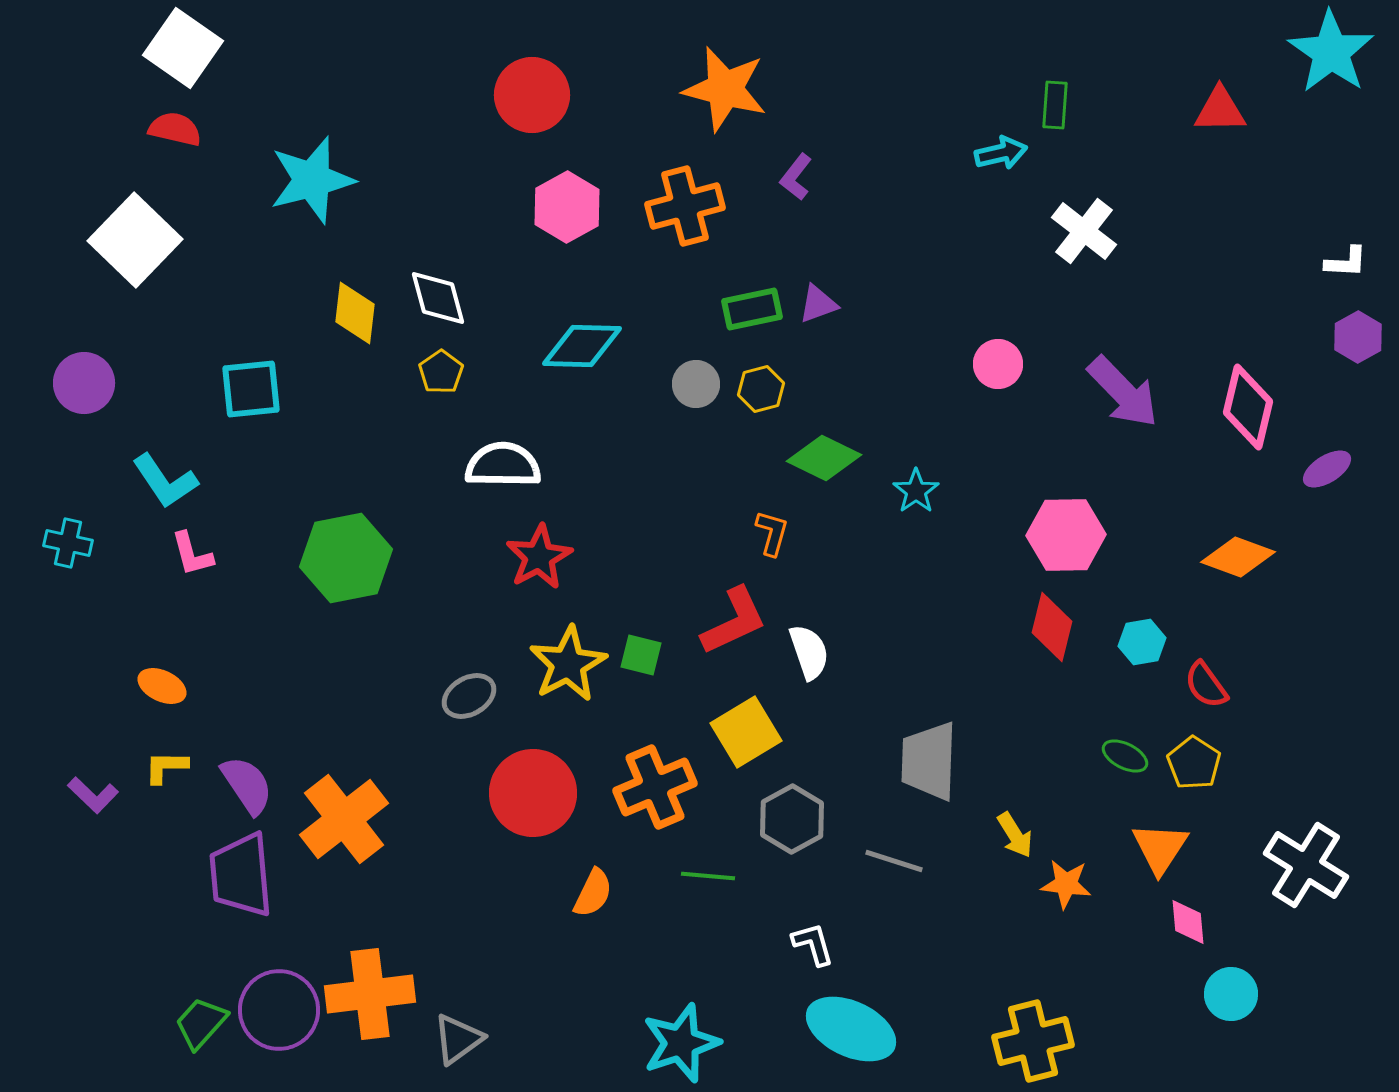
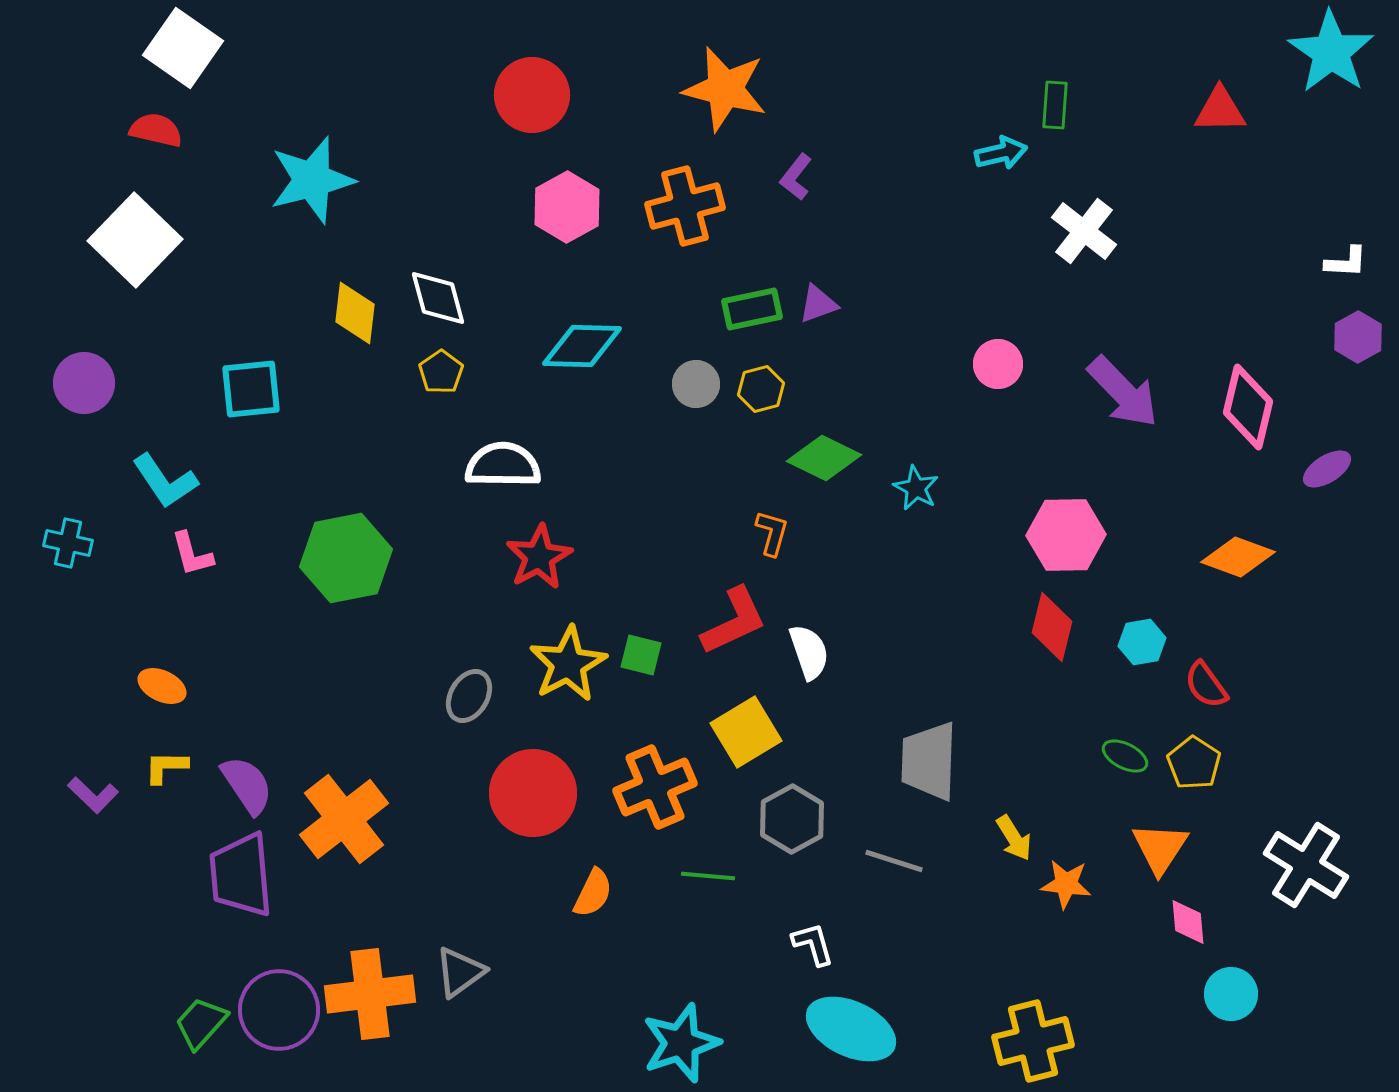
red semicircle at (175, 129): moved 19 px left, 1 px down
cyan star at (916, 491): moved 3 px up; rotated 9 degrees counterclockwise
gray ellipse at (469, 696): rotated 30 degrees counterclockwise
yellow arrow at (1015, 835): moved 1 px left, 3 px down
gray triangle at (458, 1039): moved 2 px right, 67 px up
